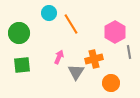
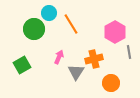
green circle: moved 15 px right, 4 px up
green square: rotated 24 degrees counterclockwise
